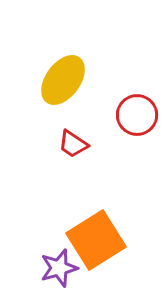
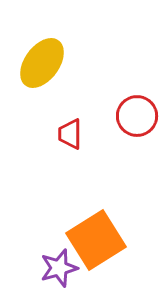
yellow ellipse: moved 21 px left, 17 px up
red circle: moved 1 px down
red trapezoid: moved 3 px left, 10 px up; rotated 56 degrees clockwise
